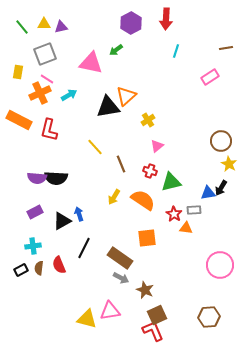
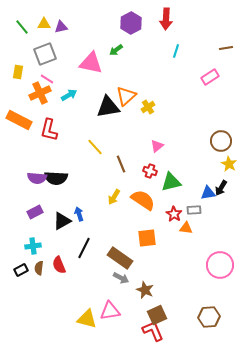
yellow cross at (148, 120): moved 13 px up
